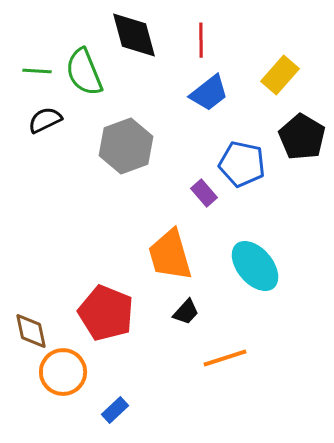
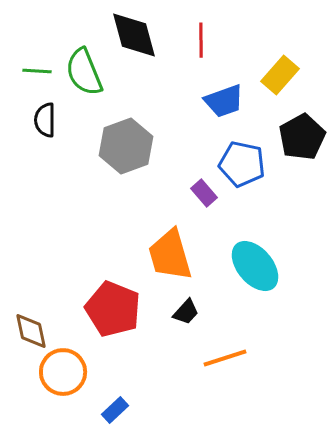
blue trapezoid: moved 15 px right, 8 px down; rotated 18 degrees clockwise
black semicircle: rotated 64 degrees counterclockwise
black pentagon: rotated 12 degrees clockwise
red pentagon: moved 7 px right, 4 px up
